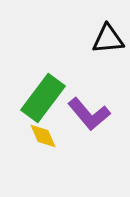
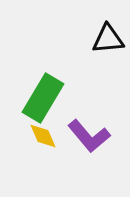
green rectangle: rotated 6 degrees counterclockwise
purple L-shape: moved 22 px down
